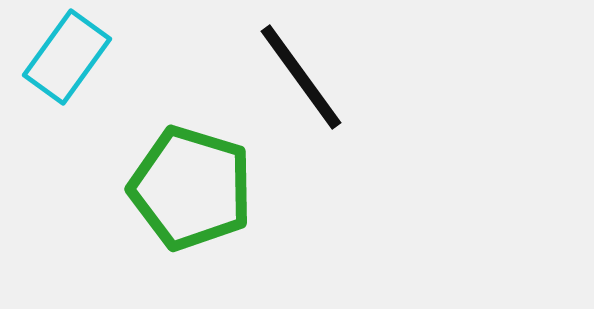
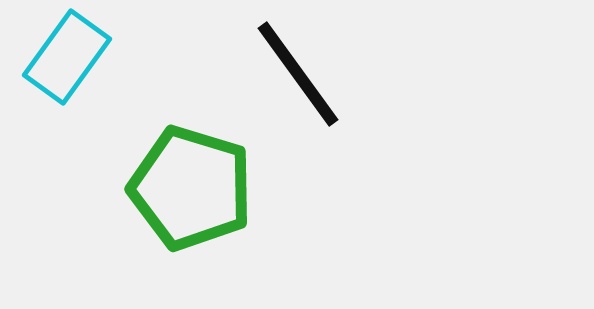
black line: moved 3 px left, 3 px up
